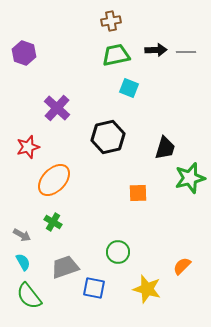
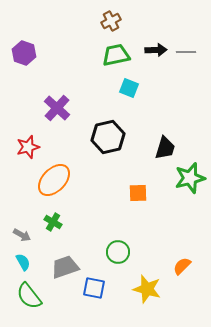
brown cross: rotated 18 degrees counterclockwise
